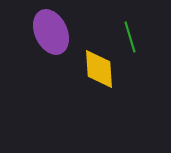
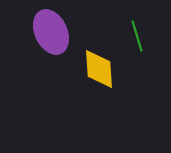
green line: moved 7 px right, 1 px up
